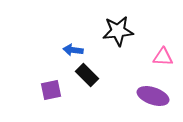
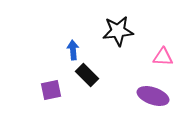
blue arrow: rotated 78 degrees clockwise
